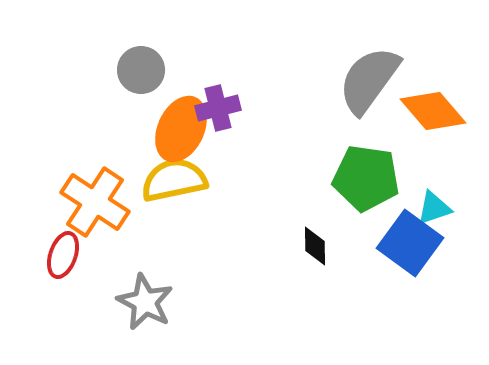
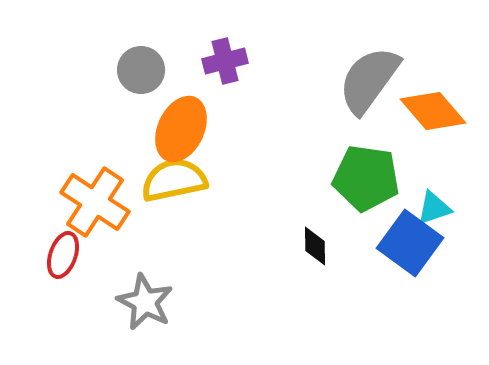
purple cross: moved 7 px right, 47 px up
